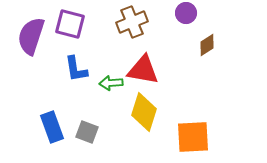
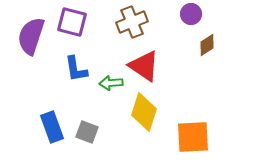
purple circle: moved 5 px right, 1 px down
purple square: moved 2 px right, 2 px up
red triangle: moved 1 px right, 4 px up; rotated 24 degrees clockwise
